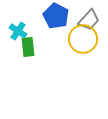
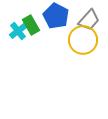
cyan cross: rotated 18 degrees clockwise
yellow circle: moved 1 px down
green rectangle: moved 3 px right, 22 px up; rotated 24 degrees counterclockwise
